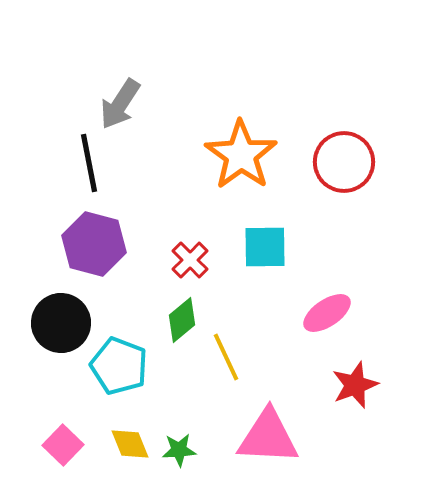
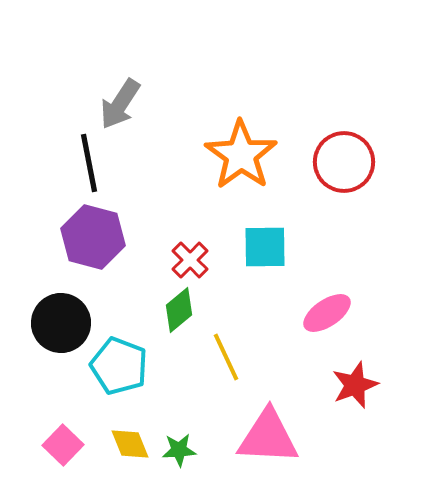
purple hexagon: moved 1 px left, 7 px up
green diamond: moved 3 px left, 10 px up
